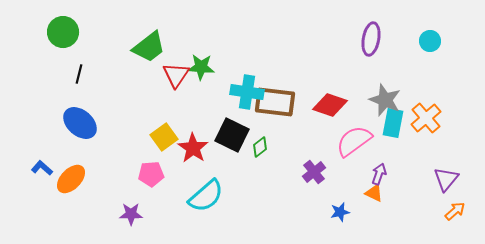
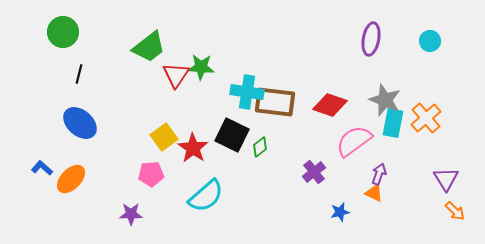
purple triangle: rotated 12 degrees counterclockwise
orange arrow: rotated 85 degrees clockwise
